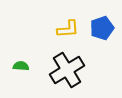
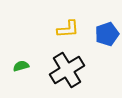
blue pentagon: moved 5 px right, 6 px down
green semicircle: rotated 21 degrees counterclockwise
